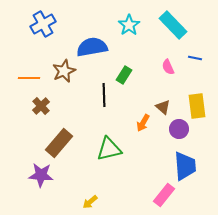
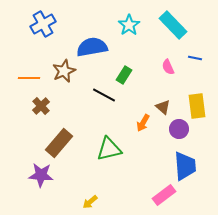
black line: rotated 60 degrees counterclockwise
pink rectangle: rotated 15 degrees clockwise
